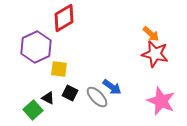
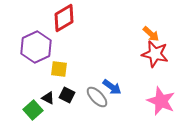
black square: moved 3 px left, 2 px down
